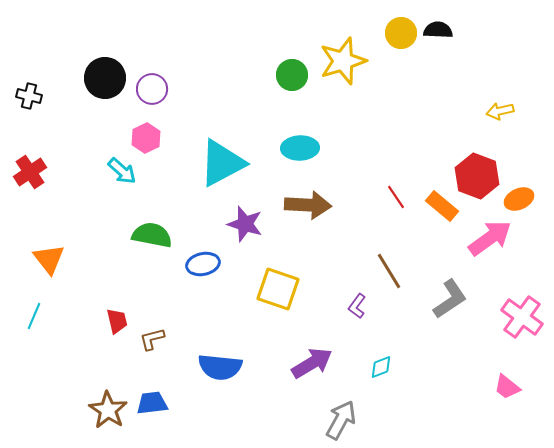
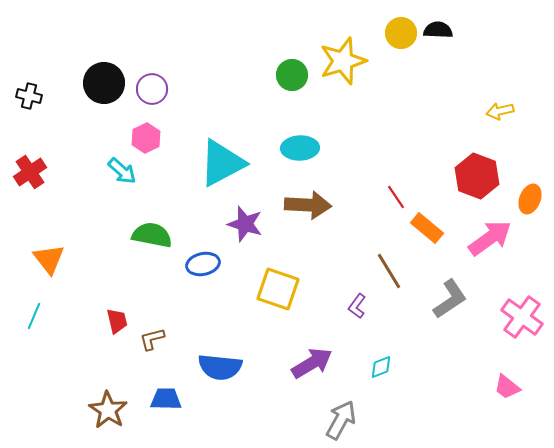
black circle: moved 1 px left, 5 px down
orange ellipse: moved 11 px right; rotated 44 degrees counterclockwise
orange rectangle: moved 15 px left, 22 px down
blue trapezoid: moved 14 px right, 4 px up; rotated 8 degrees clockwise
